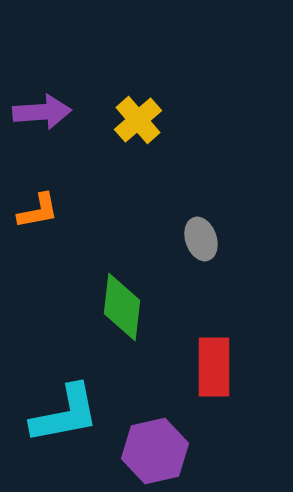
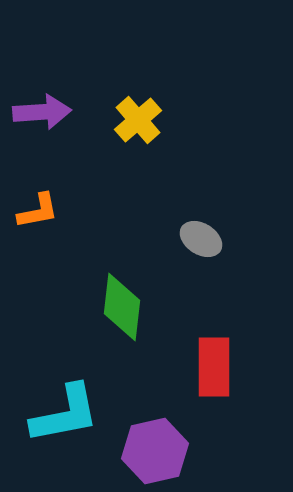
gray ellipse: rotated 39 degrees counterclockwise
